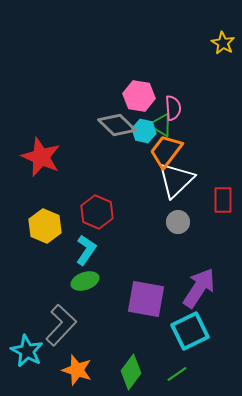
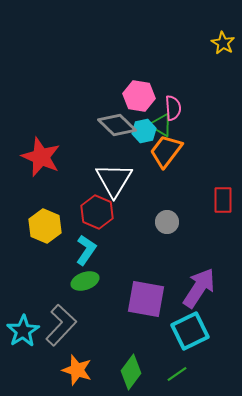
cyan hexagon: rotated 25 degrees counterclockwise
white triangle: moved 62 px left; rotated 15 degrees counterclockwise
gray circle: moved 11 px left
cyan star: moved 4 px left, 20 px up; rotated 12 degrees clockwise
